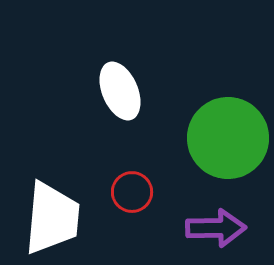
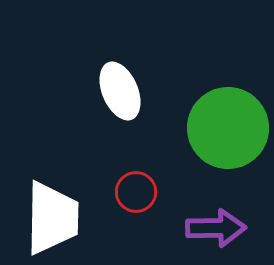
green circle: moved 10 px up
red circle: moved 4 px right
white trapezoid: rotated 4 degrees counterclockwise
